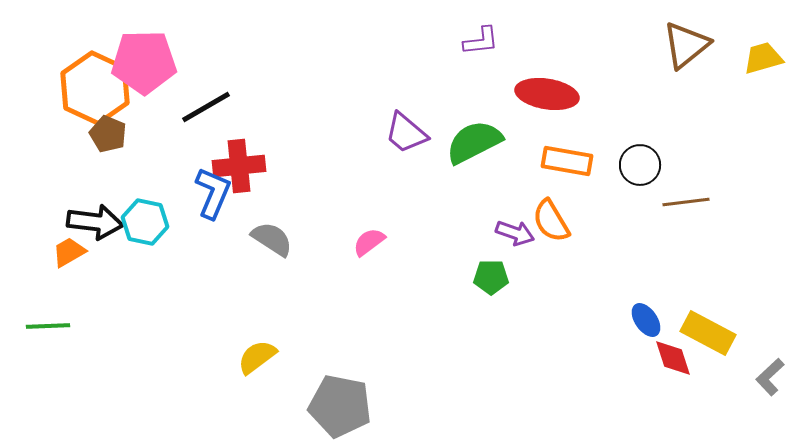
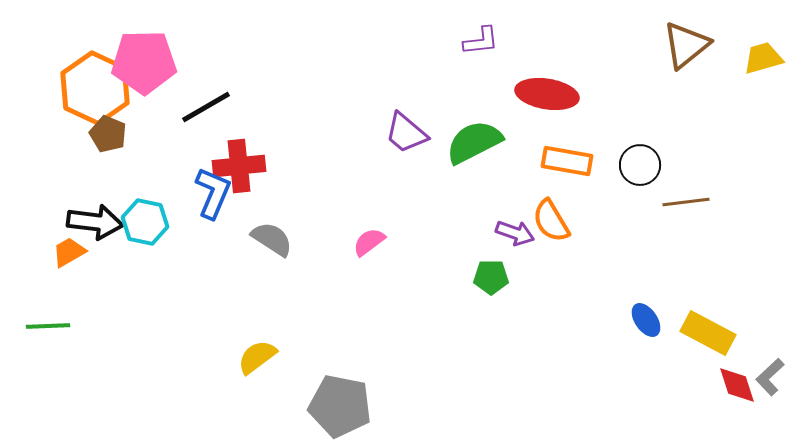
red diamond: moved 64 px right, 27 px down
